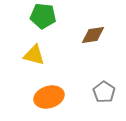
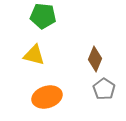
brown diamond: moved 2 px right, 24 px down; rotated 60 degrees counterclockwise
gray pentagon: moved 3 px up
orange ellipse: moved 2 px left
